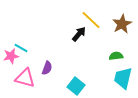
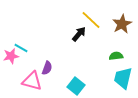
pink triangle: moved 7 px right, 3 px down
